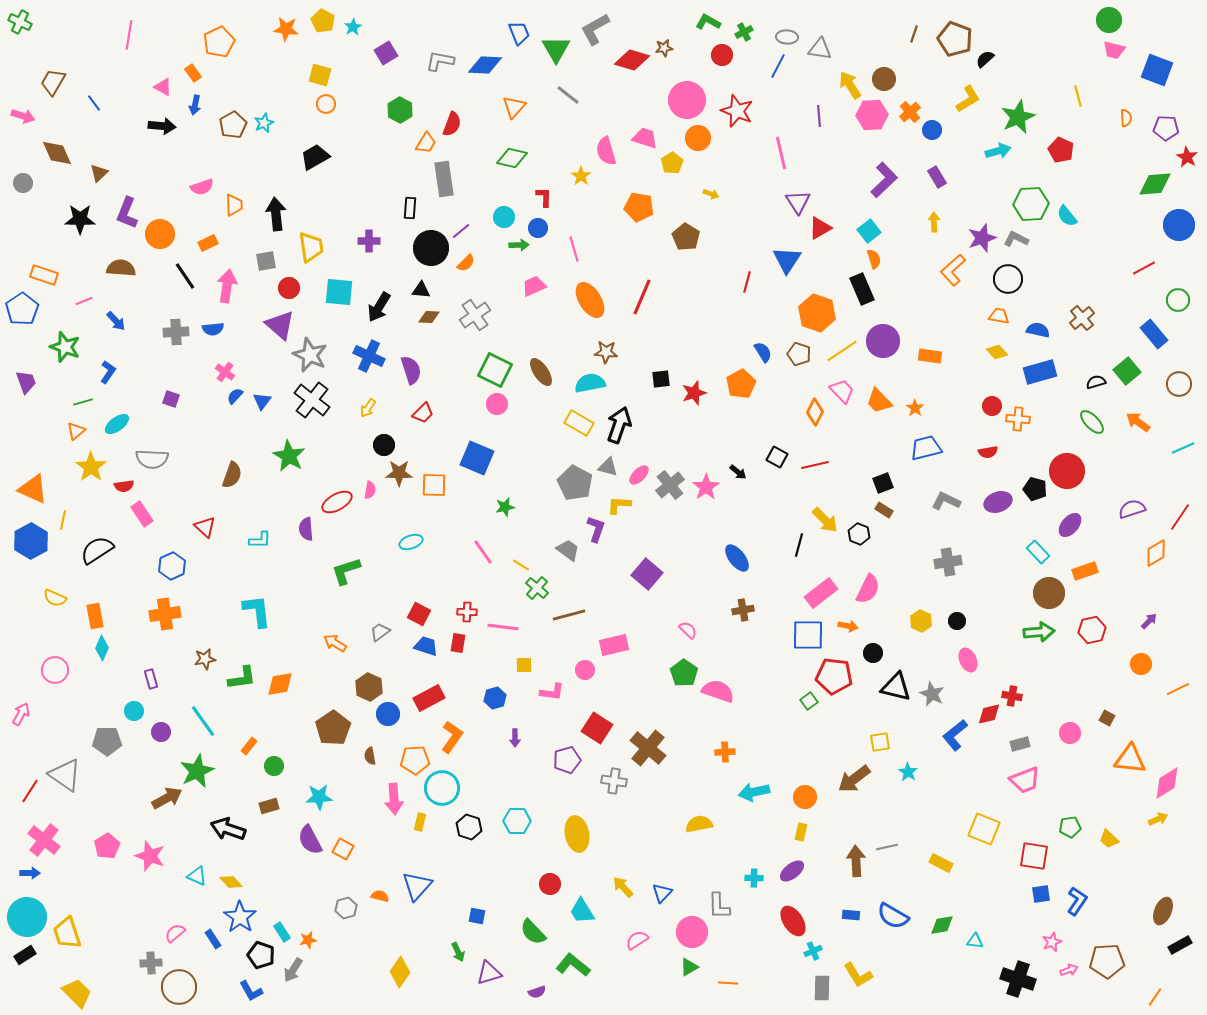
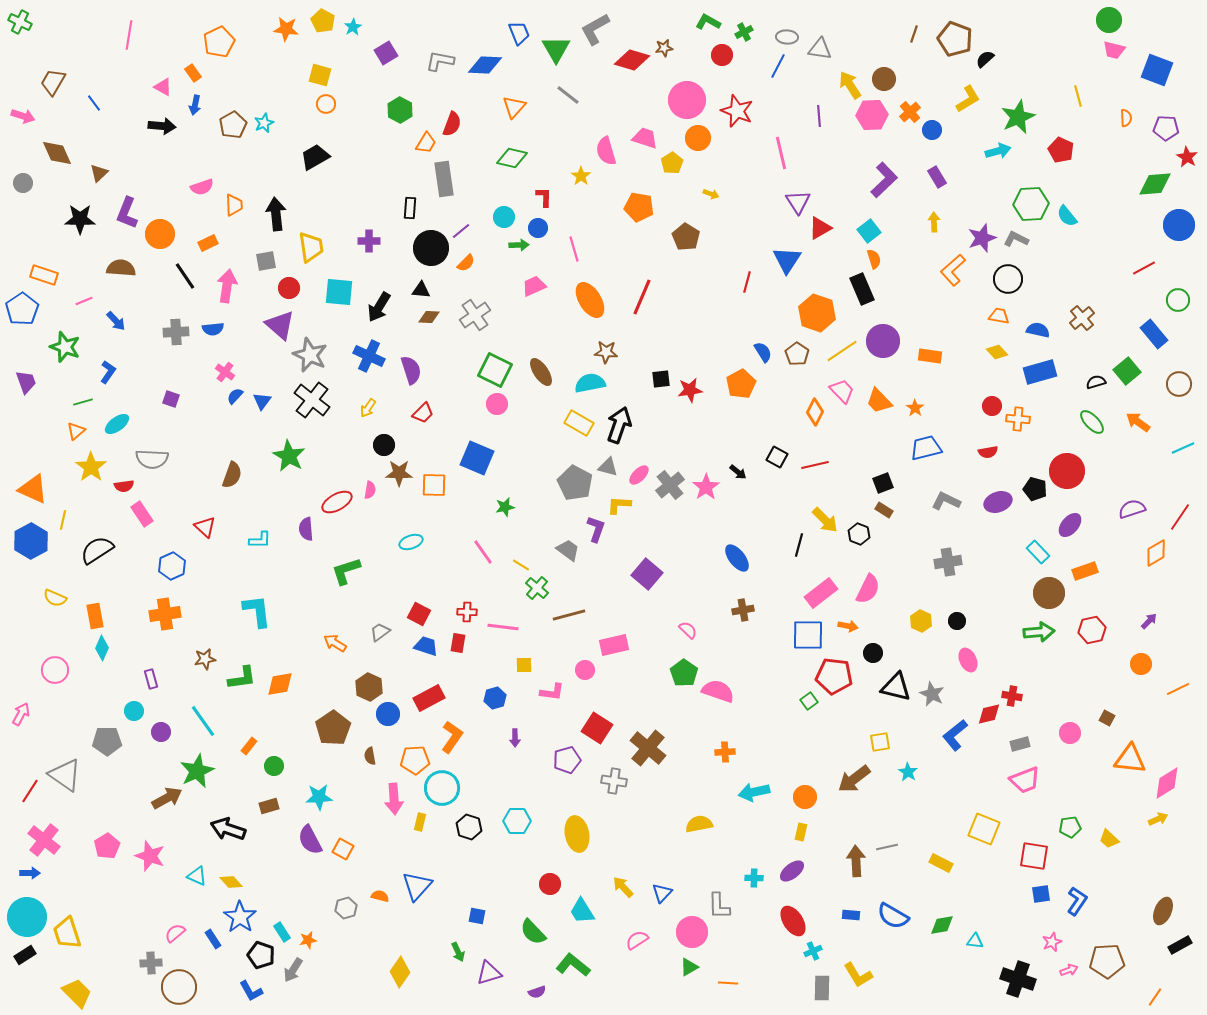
brown pentagon at (799, 354): moved 2 px left; rotated 15 degrees clockwise
red star at (694, 393): moved 4 px left, 3 px up; rotated 10 degrees clockwise
